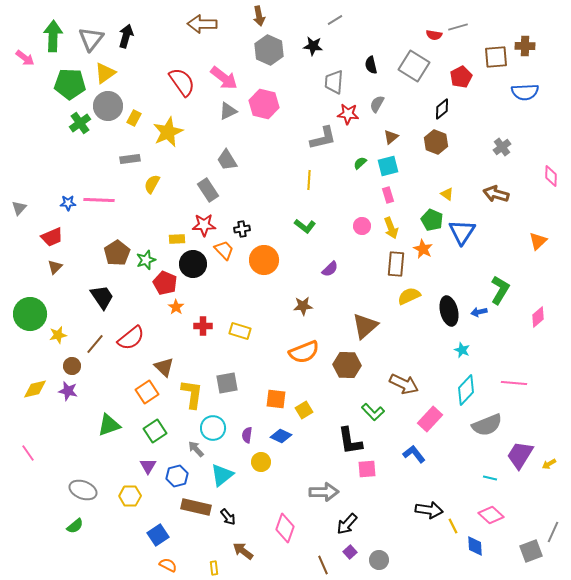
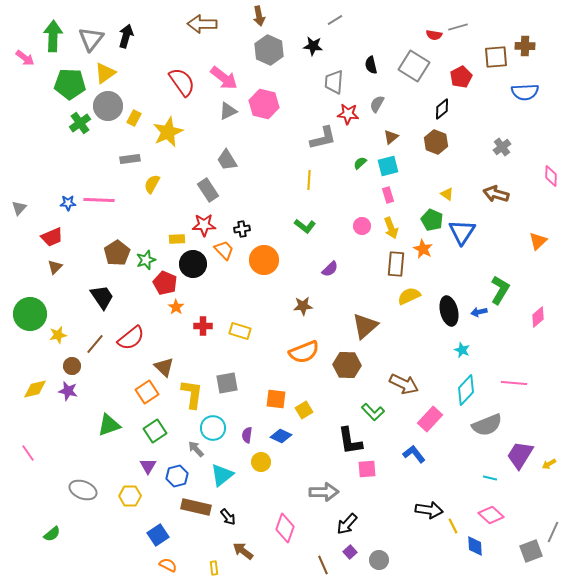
green semicircle at (75, 526): moved 23 px left, 8 px down
